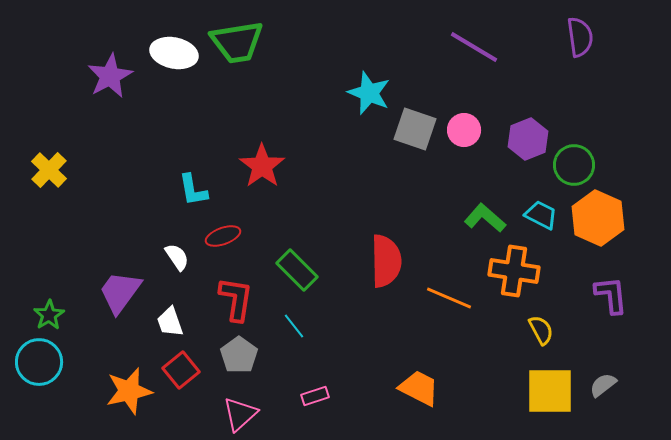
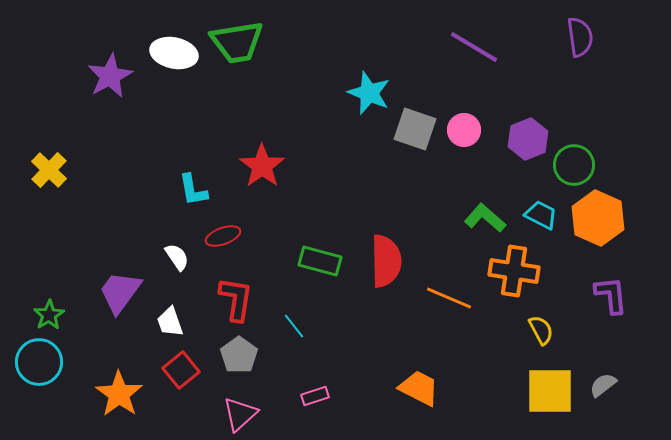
green rectangle: moved 23 px right, 9 px up; rotated 30 degrees counterclockwise
orange star: moved 10 px left, 3 px down; rotated 24 degrees counterclockwise
